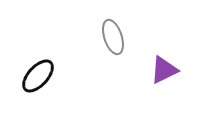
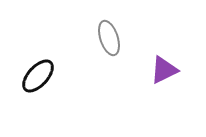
gray ellipse: moved 4 px left, 1 px down
